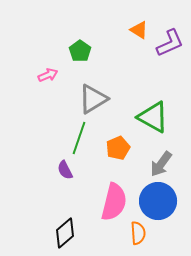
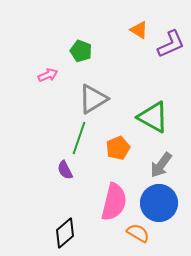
purple L-shape: moved 1 px right, 1 px down
green pentagon: moved 1 px right; rotated 15 degrees counterclockwise
gray arrow: moved 1 px down
blue circle: moved 1 px right, 2 px down
orange semicircle: rotated 55 degrees counterclockwise
